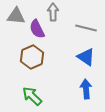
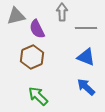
gray arrow: moved 9 px right
gray triangle: rotated 18 degrees counterclockwise
gray line: rotated 15 degrees counterclockwise
blue triangle: rotated 12 degrees counterclockwise
blue arrow: moved 2 px up; rotated 42 degrees counterclockwise
green arrow: moved 6 px right
